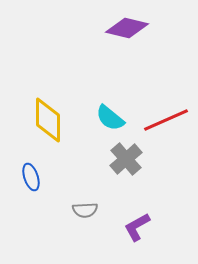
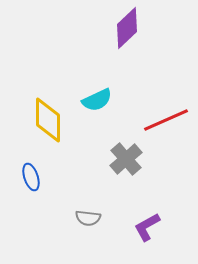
purple diamond: rotated 57 degrees counterclockwise
cyan semicircle: moved 13 px left, 18 px up; rotated 64 degrees counterclockwise
gray semicircle: moved 3 px right, 8 px down; rotated 10 degrees clockwise
purple L-shape: moved 10 px right
